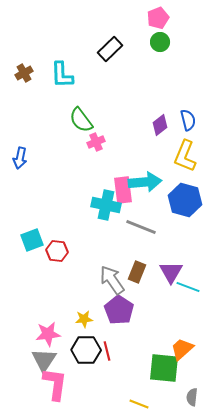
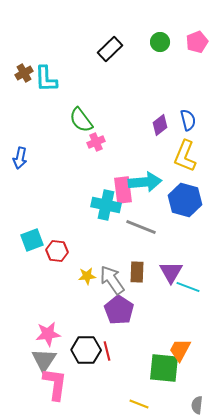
pink pentagon: moved 39 px right, 24 px down
cyan L-shape: moved 16 px left, 4 px down
brown rectangle: rotated 20 degrees counterclockwise
yellow star: moved 3 px right, 43 px up
orange trapezoid: moved 2 px left, 1 px down; rotated 20 degrees counterclockwise
gray semicircle: moved 5 px right, 8 px down
